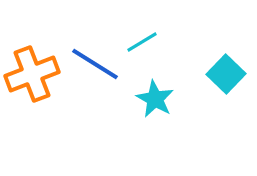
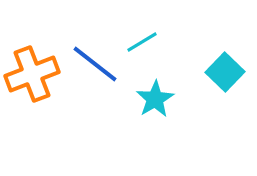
blue line: rotated 6 degrees clockwise
cyan square: moved 1 px left, 2 px up
cyan star: rotated 12 degrees clockwise
